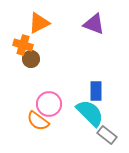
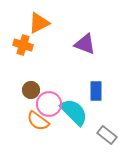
purple triangle: moved 9 px left, 20 px down
brown circle: moved 31 px down
cyan semicircle: moved 16 px left, 1 px up
